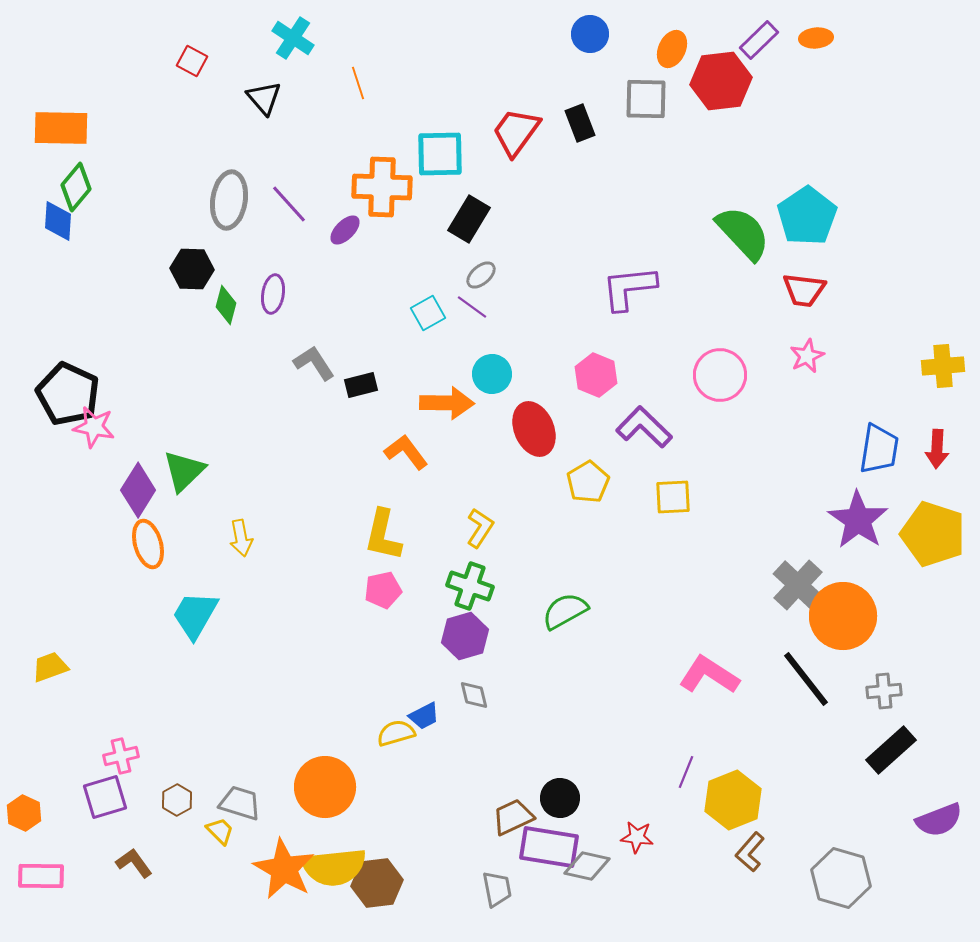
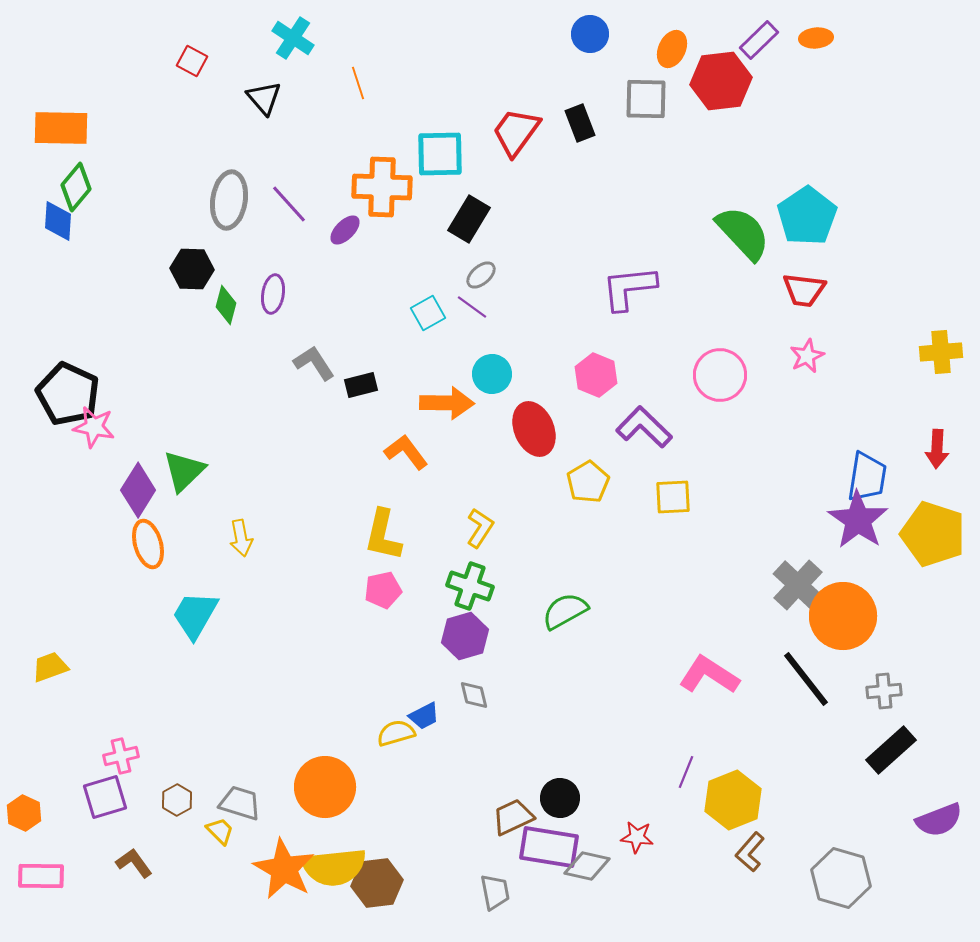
yellow cross at (943, 366): moved 2 px left, 14 px up
blue trapezoid at (879, 449): moved 12 px left, 28 px down
gray trapezoid at (497, 889): moved 2 px left, 3 px down
